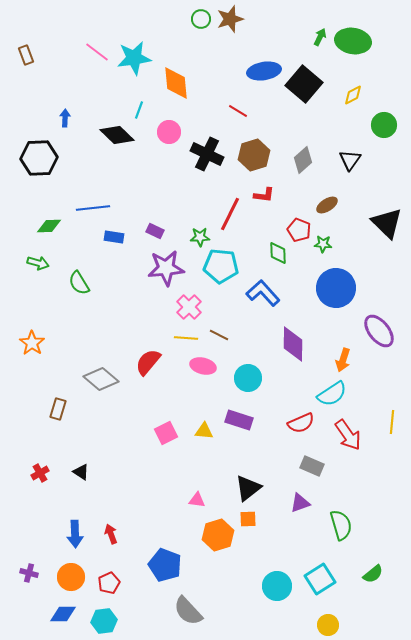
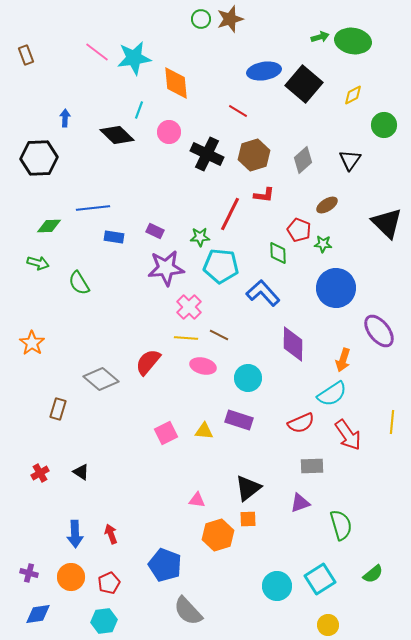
green arrow at (320, 37): rotated 48 degrees clockwise
gray rectangle at (312, 466): rotated 25 degrees counterclockwise
blue diamond at (63, 614): moved 25 px left; rotated 8 degrees counterclockwise
